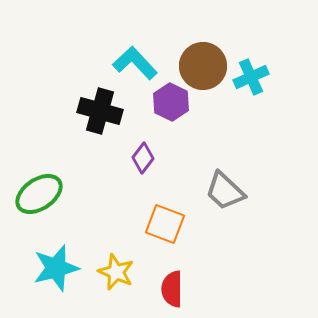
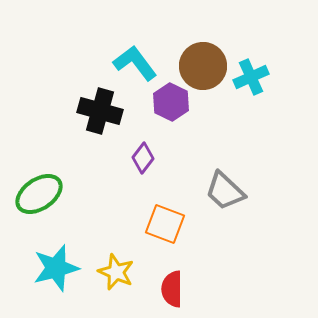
cyan L-shape: rotated 6 degrees clockwise
